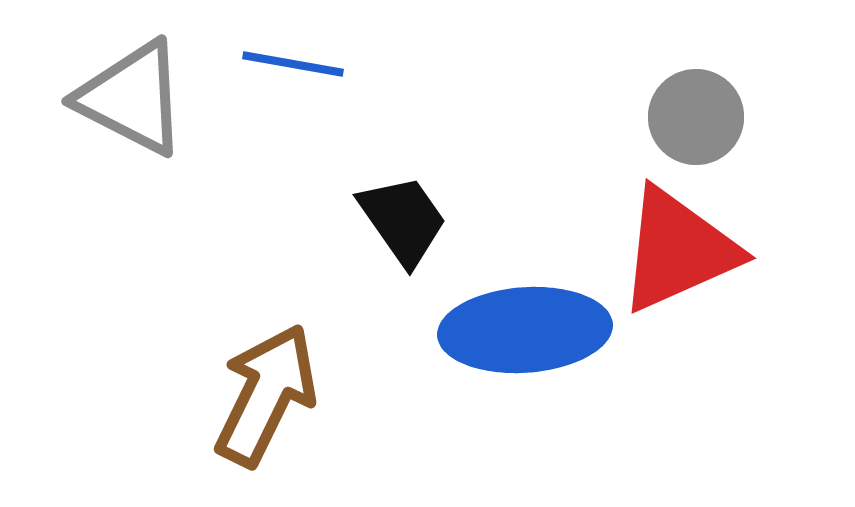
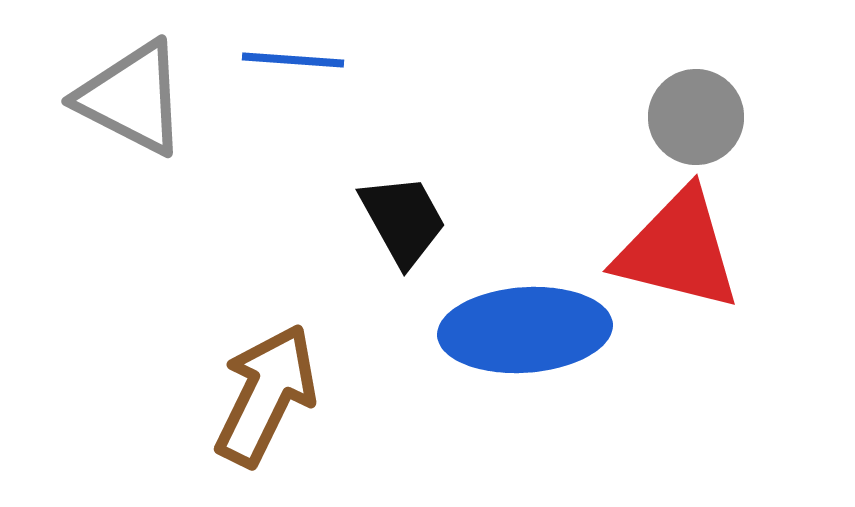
blue line: moved 4 px up; rotated 6 degrees counterclockwise
black trapezoid: rotated 6 degrees clockwise
red triangle: rotated 38 degrees clockwise
